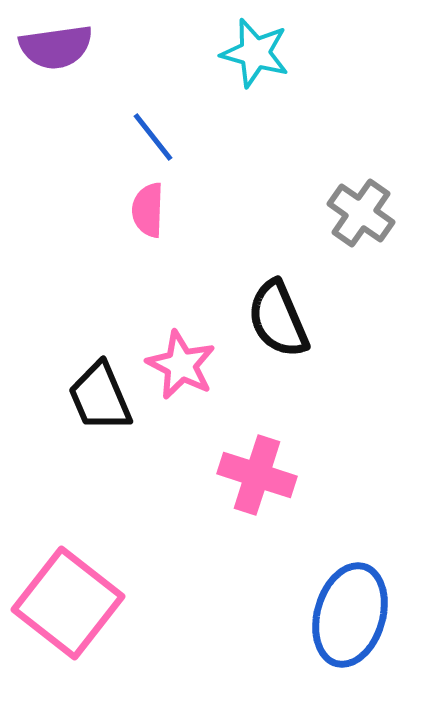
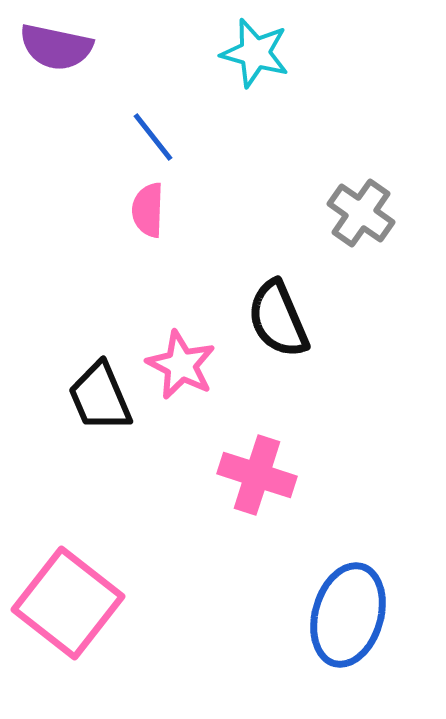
purple semicircle: rotated 20 degrees clockwise
blue ellipse: moved 2 px left
